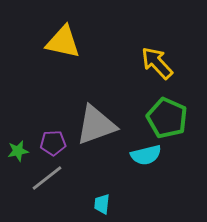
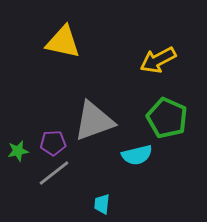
yellow arrow: moved 1 px right, 3 px up; rotated 75 degrees counterclockwise
gray triangle: moved 2 px left, 4 px up
cyan semicircle: moved 9 px left
gray line: moved 7 px right, 5 px up
